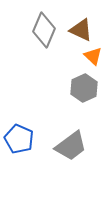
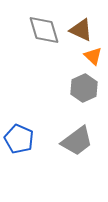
gray diamond: rotated 40 degrees counterclockwise
gray trapezoid: moved 6 px right, 5 px up
